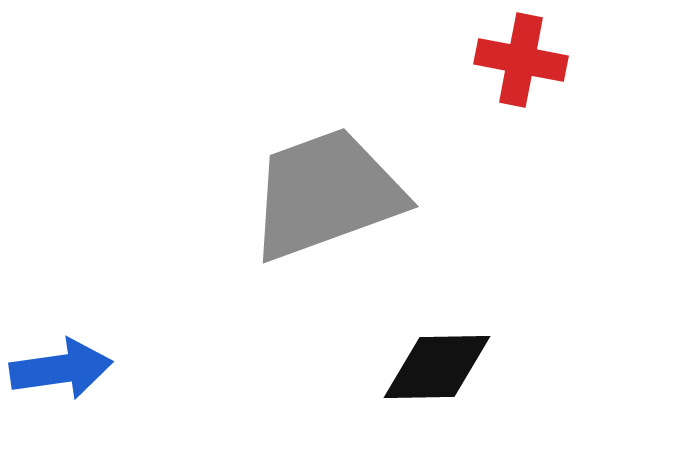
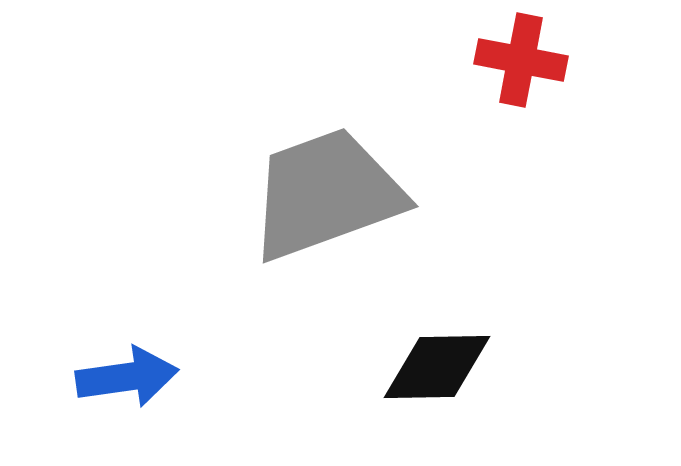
blue arrow: moved 66 px right, 8 px down
